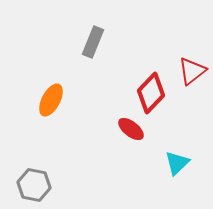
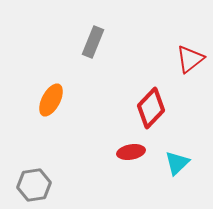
red triangle: moved 2 px left, 12 px up
red diamond: moved 15 px down
red ellipse: moved 23 px down; rotated 48 degrees counterclockwise
gray hexagon: rotated 20 degrees counterclockwise
